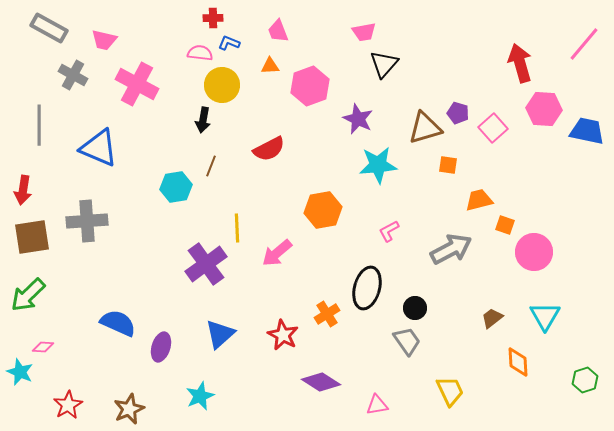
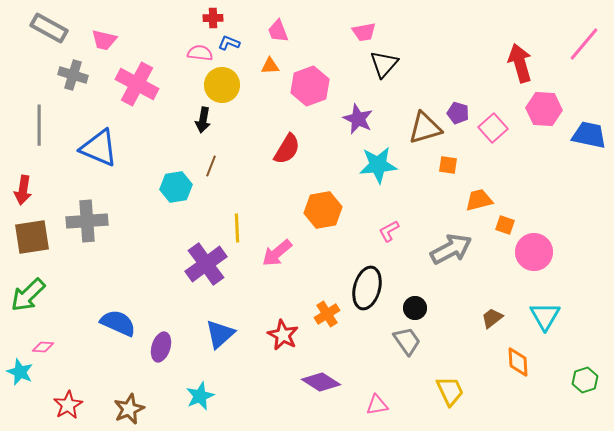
gray cross at (73, 75): rotated 12 degrees counterclockwise
blue trapezoid at (587, 131): moved 2 px right, 4 px down
red semicircle at (269, 149): moved 18 px right; rotated 32 degrees counterclockwise
